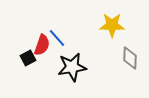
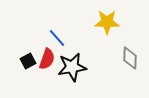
yellow star: moved 5 px left, 3 px up
red semicircle: moved 5 px right, 14 px down
black square: moved 3 px down
